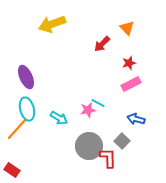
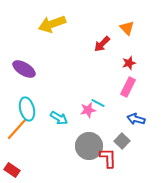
purple ellipse: moved 2 px left, 8 px up; rotated 35 degrees counterclockwise
pink rectangle: moved 3 px left, 3 px down; rotated 36 degrees counterclockwise
